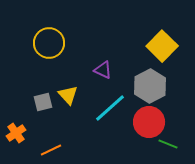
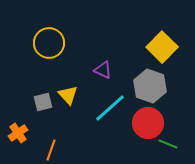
yellow square: moved 1 px down
gray hexagon: rotated 12 degrees counterclockwise
red circle: moved 1 px left, 1 px down
orange cross: moved 2 px right
orange line: rotated 45 degrees counterclockwise
